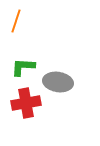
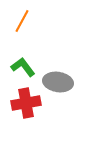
orange line: moved 6 px right; rotated 10 degrees clockwise
green L-shape: rotated 50 degrees clockwise
